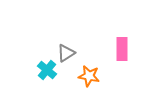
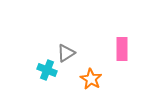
cyan cross: rotated 18 degrees counterclockwise
orange star: moved 2 px right, 3 px down; rotated 20 degrees clockwise
